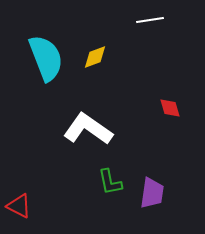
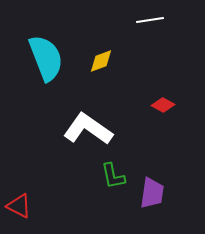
yellow diamond: moved 6 px right, 4 px down
red diamond: moved 7 px left, 3 px up; rotated 45 degrees counterclockwise
green L-shape: moved 3 px right, 6 px up
